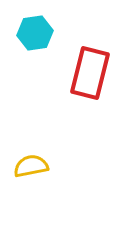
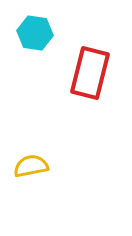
cyan hexagon: rotated 16 degrees clockwise
